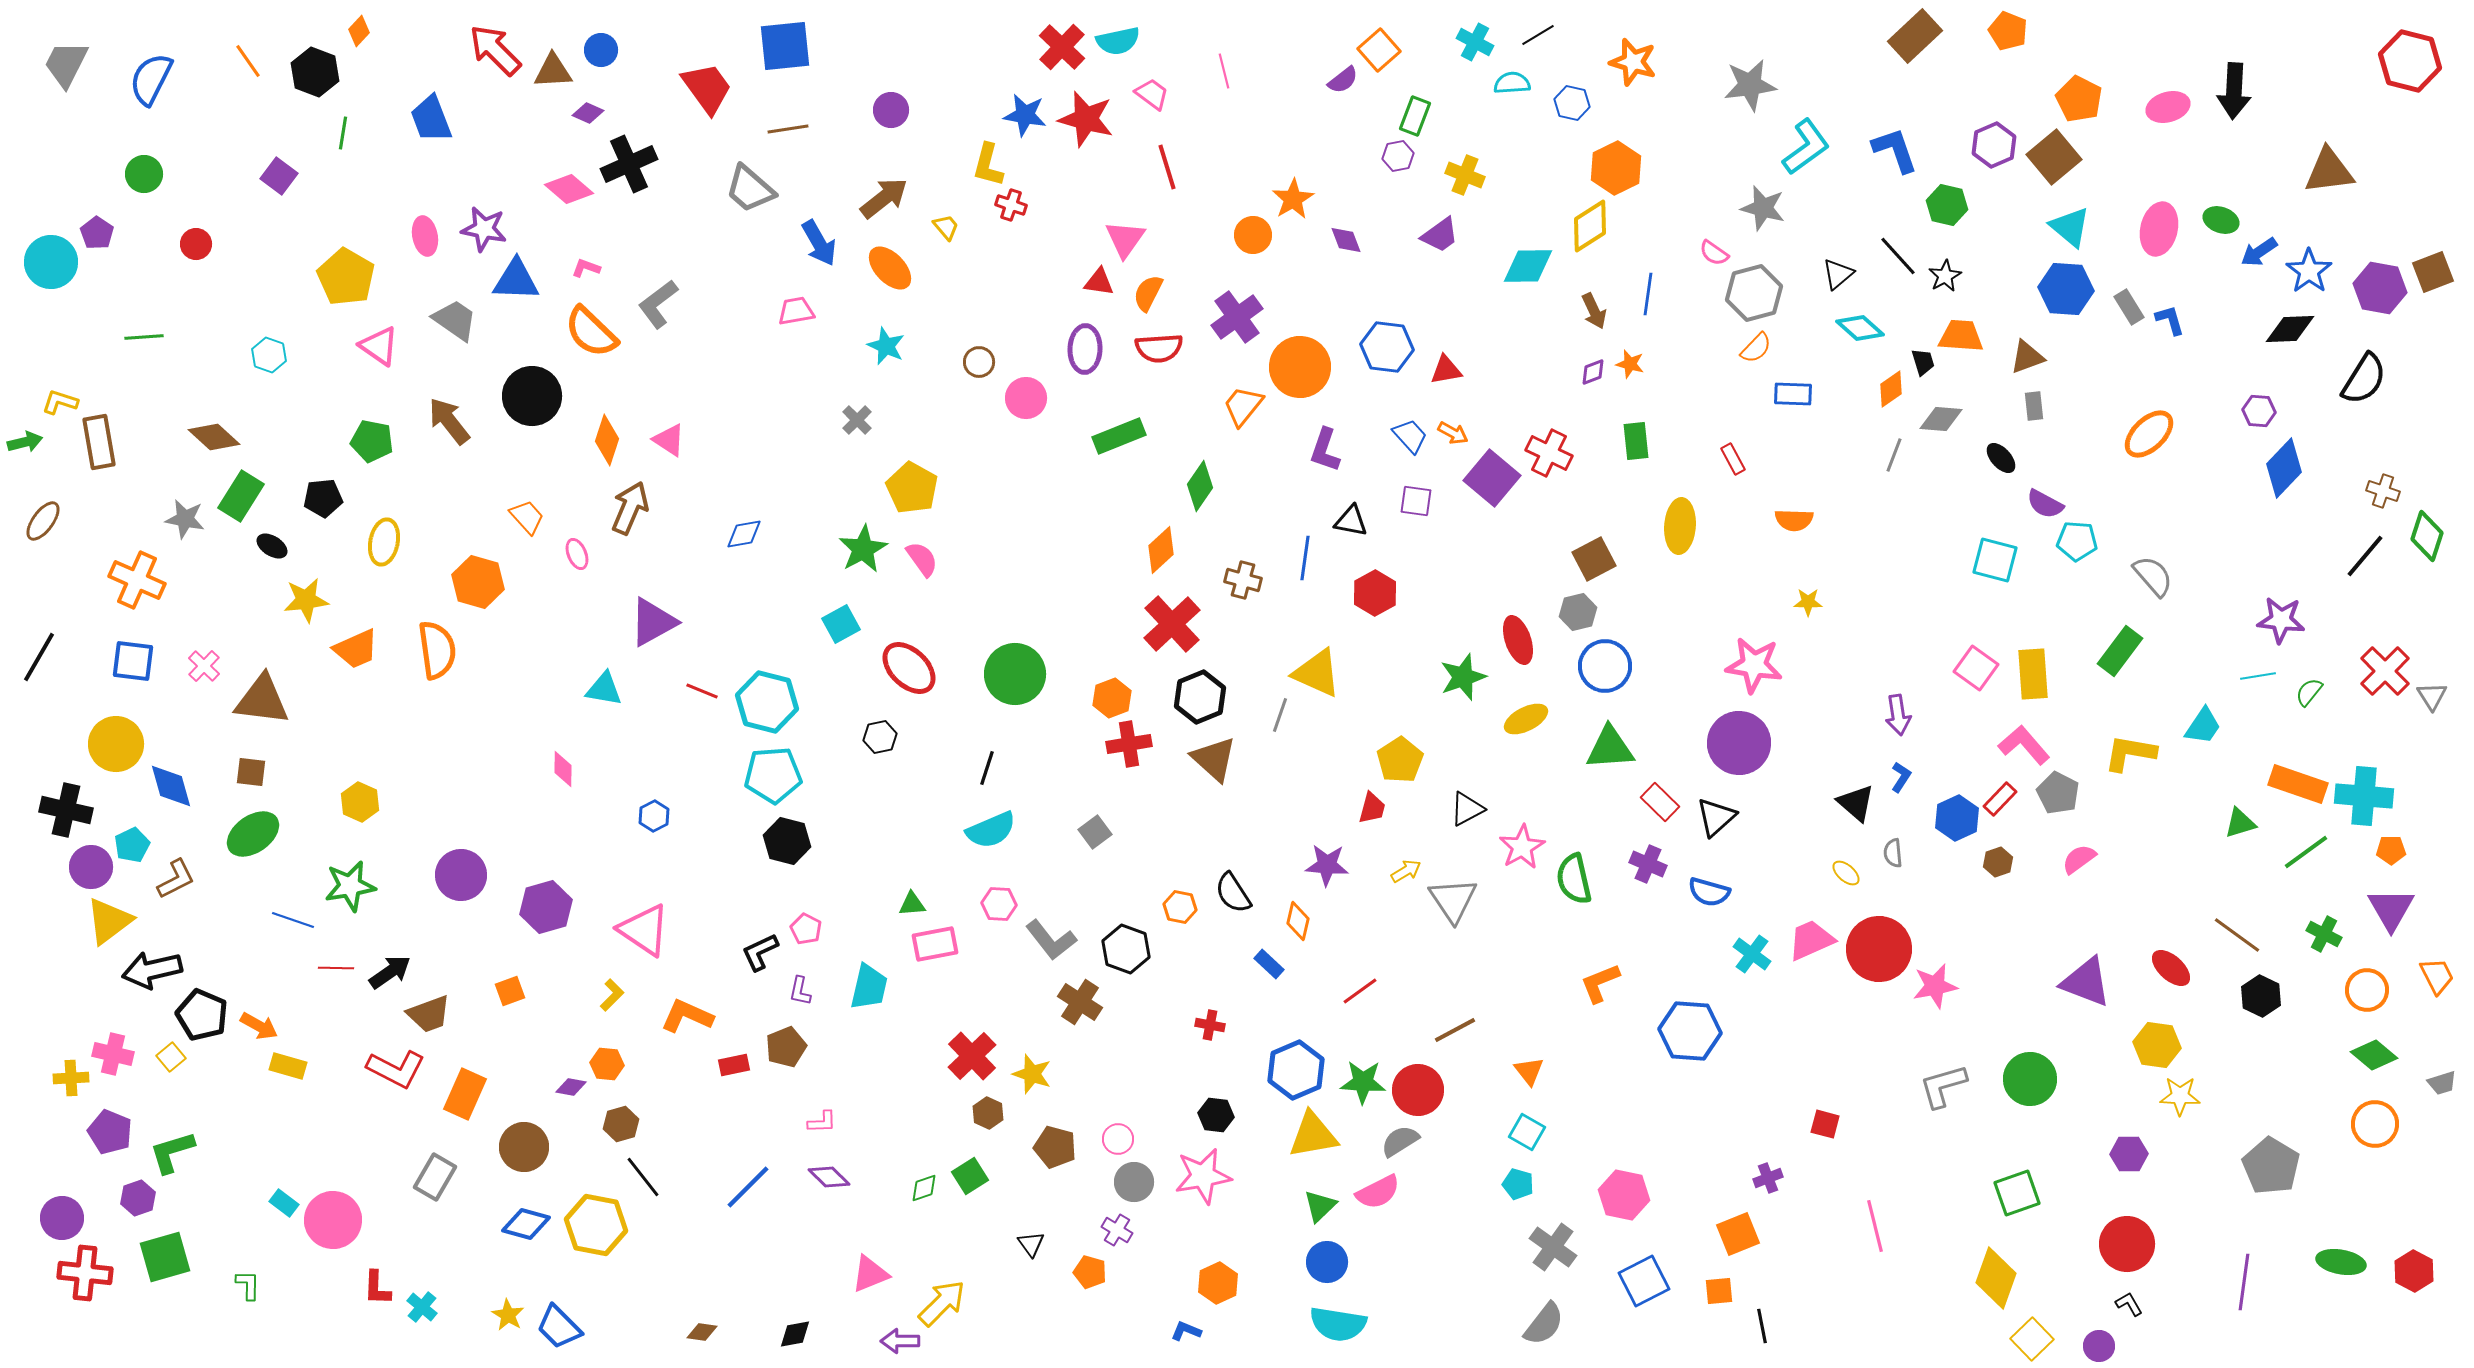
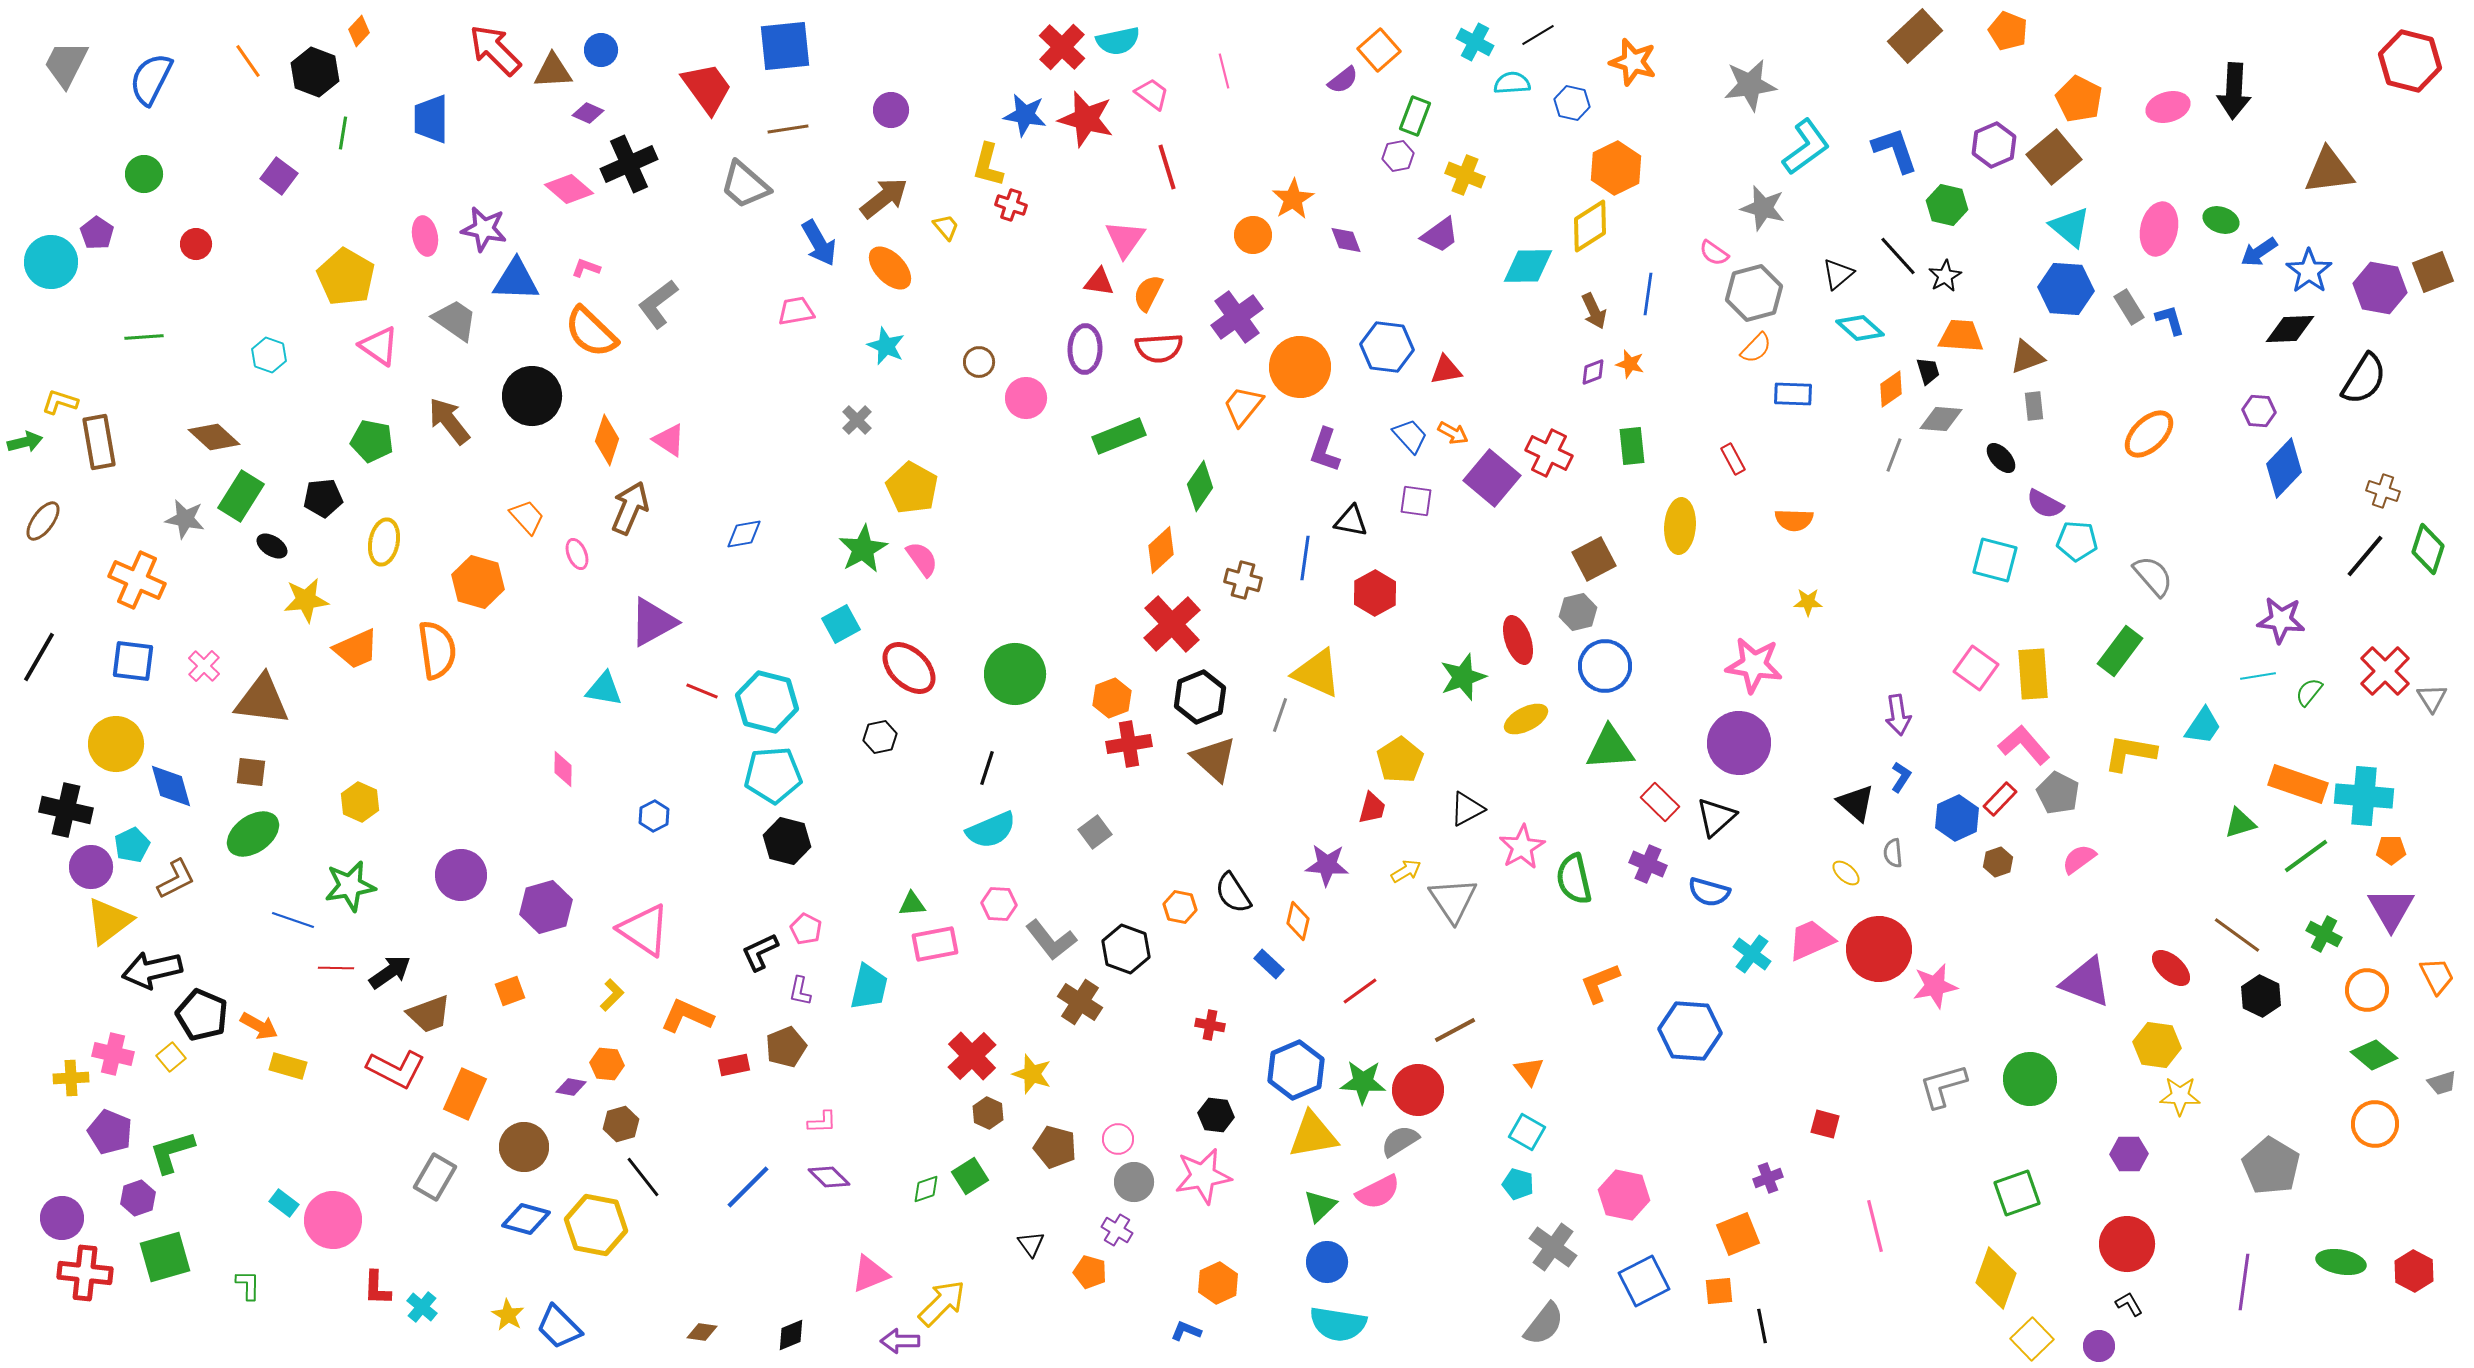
blue trapezoid at (431, 119): rotated 21 degrees clockwise
gray trapezoid at (750, 189): moved 5 px left, 4 px up
black trapezoid at (1923, 362): moved 5 px right, 9 px down
green rectangle at (1636, 441): moved 4 px left, 5 px down
green diamond at (2427, 536): moved 1 px right, 13 px down
gray triangle at (2432, 696): moved 2 px down
green line at (2306, 852): moved 4 px down
green diamond at (924, 1188): moved 2 px right, 1 px down
blue diamond at (526, 1224): moved 5 px up
black diamond at (795, 1334): moved 4 px left, 1 px down; rotated 12 degrees counterclockwise
